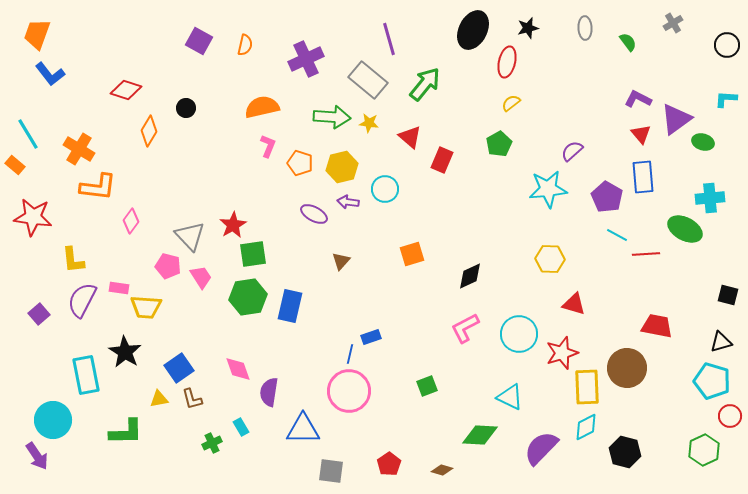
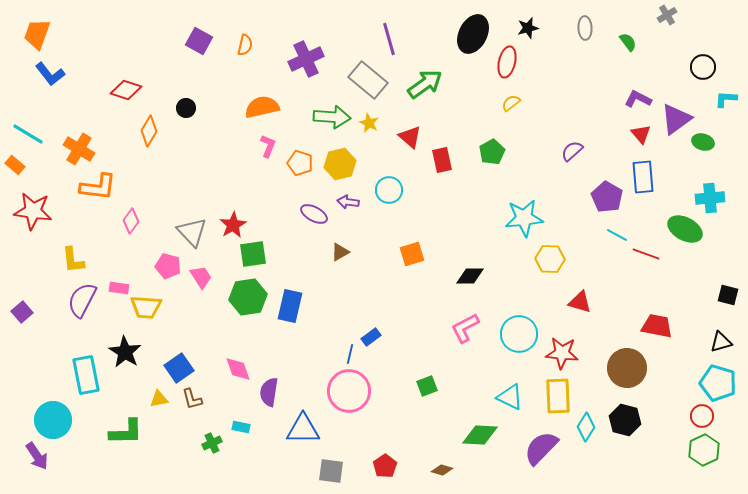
gray cross at (673, 23): moved 6 px left, 8 px up
black ellipse at (473, 30): moved 4 px down
black circle at (727, 45): moved 24 px left, 22 px down
green arrow at (425, 84): rotated 15 degrees clockwise
yellow star at (369, 123): rotated 18 degrees clockwise
cyan line at (28, 134): rotated 28 degrees counterclockwise
green pentagon at (499, 144): moved 7 px left, 8 px down
red rectangle at (442, 160): rotated 35 degrees counterclockwise
yellow hexagon at (342, 167): moved 2 px left, 3 px up
cyan circle at (385, 189): moved 4 px right, 1 px down
cyan star at (548, 189): moved 24 px left, 29 px down
red star at (33, 217): moved 6 px up
gray triangle at (190, 236): moved 2 px right, 4 px up
red line at (646, 254): rotated 24 degrees clockwise
brown triangle at (341, 261): moved 1 px left, 9 px up; rotated 18 degrees clockwise
black diamond at (470, 276): rotated 24 degrees clockwise
red triangle at (574, 304): moved 6 px right, 2 px up
purple square at (39, 314): moved 17 px left, 2 px up
blue rectangle at (371, 337): rotated 18 degrees counterclockwise
red star at (562, 353): rotated 24 degrees clockwise
cyan pentagon at (712, 381): moved 6 px right, 2 px down
yellow rectangle at (587, 387): moved 29 px left, 9 px down
red circle at (730, 416): moved 28 px left
cyan rectangle at (241, 427): rotated 48 degrees counterclockwise
cyan diamond at (586, 427): rotated 32 degrees counterclockwise
black hexagon at (625, 452): moved 32 px up
red pentagon at (389, 464): moved 4 px left, 2 px down
